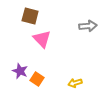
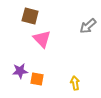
gray arrow: rotated 144 degrees clockwise
purple star: rotated 28 degrees counterclockwise
orange square: rotated 24 degrees counterclockwise
yellow arrow: rotated 96 degrees clockwise
